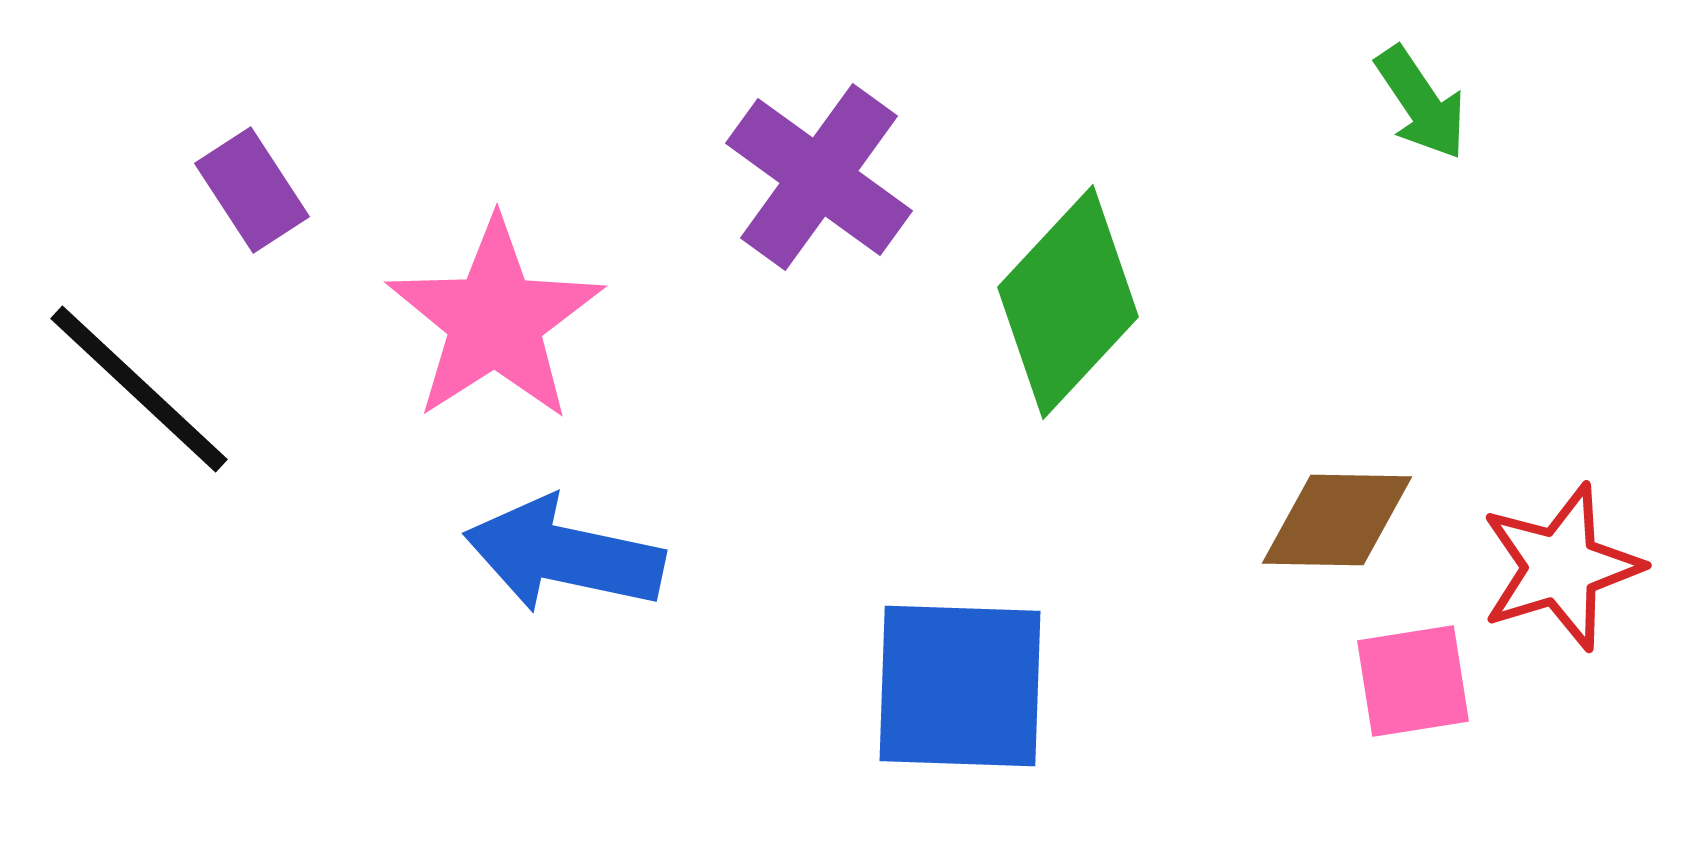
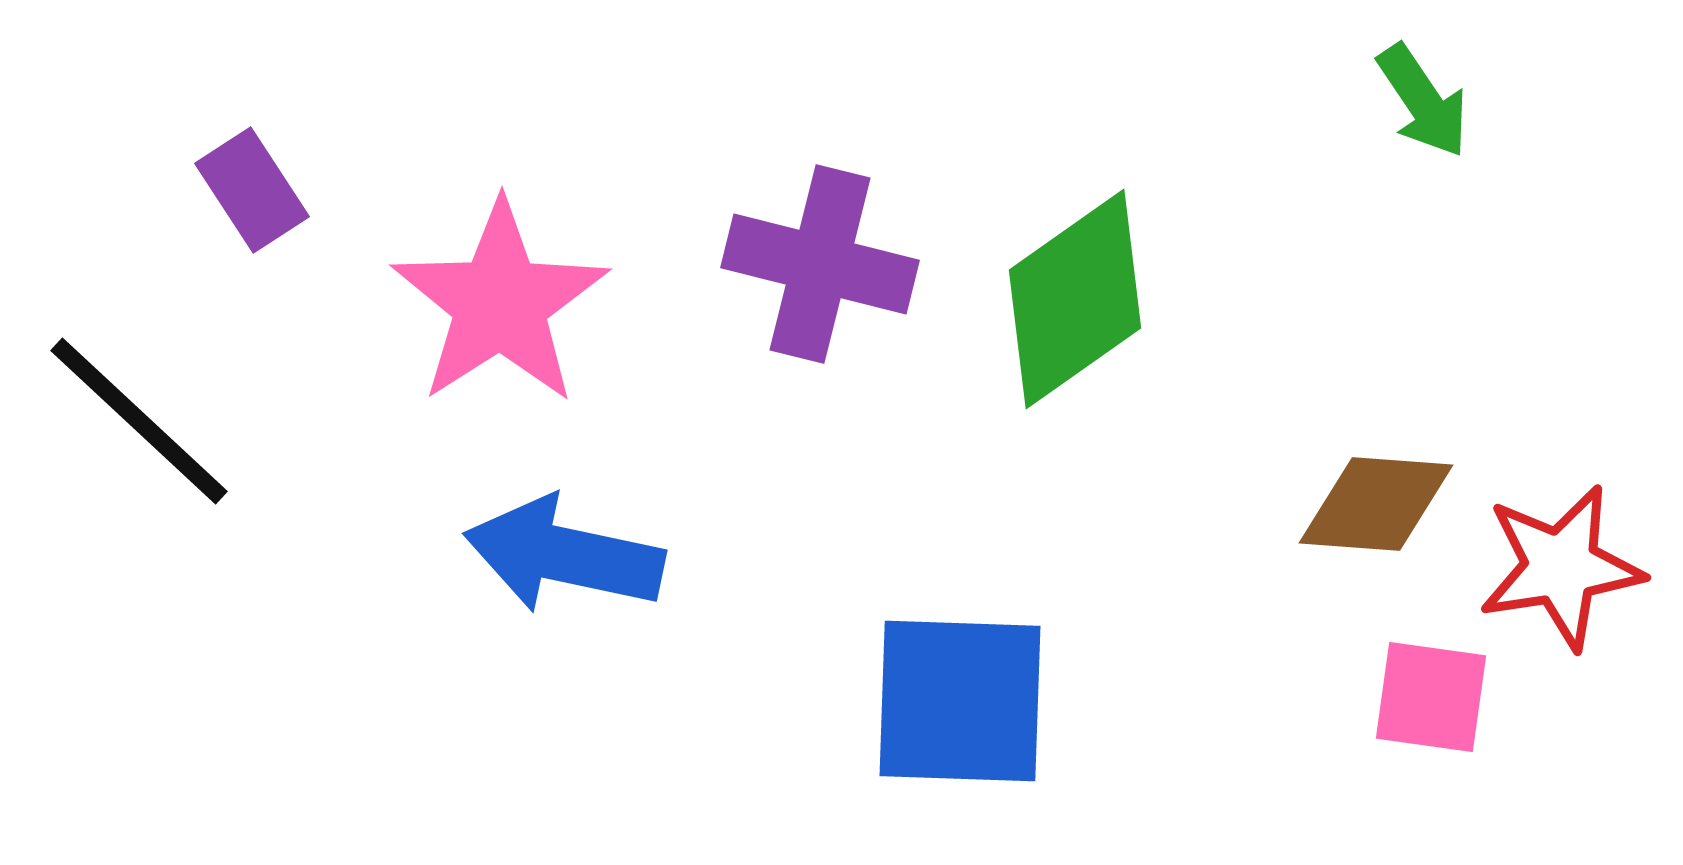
green arrow: moved 2 px right, 2 px up
purple cross: moved 1 px right, 87 px down; rotated 22 degrees counterclockwise
green diamond: moved 7 px right, 3 px up; rotated 12 degrees clockwise
pink star: moved 5 px right, 17 px up
black line: moved 32 px down
brown diamond: moved 39 px right, 16 px up; rotated 3 degrees clockwise
red star: rotated 8 degrees clockwise
pink square: moved 18 px right, 16 px down; rotated 17 degrees clockwise
blue square: moved 15 px down
